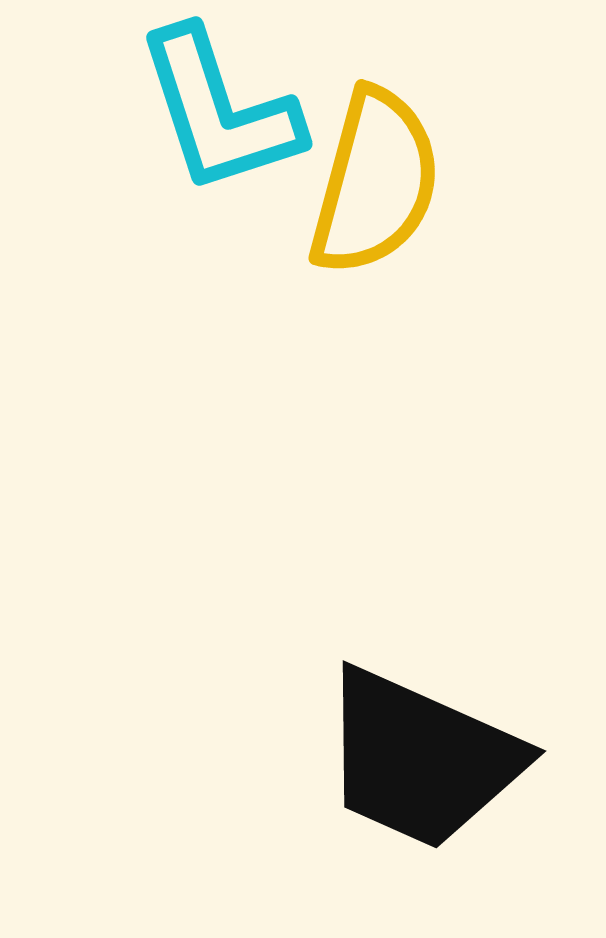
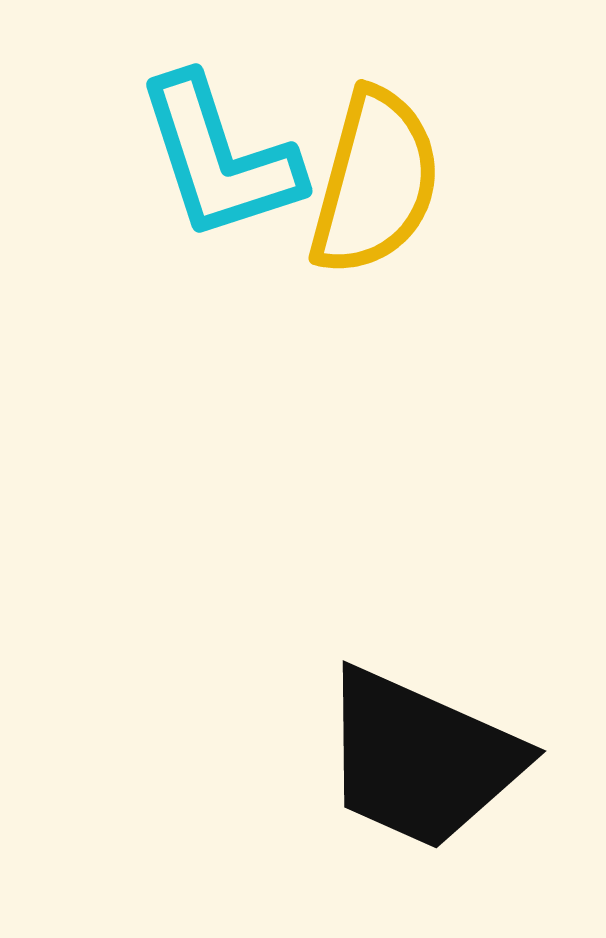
cyan L-shape: moved 47 px down
